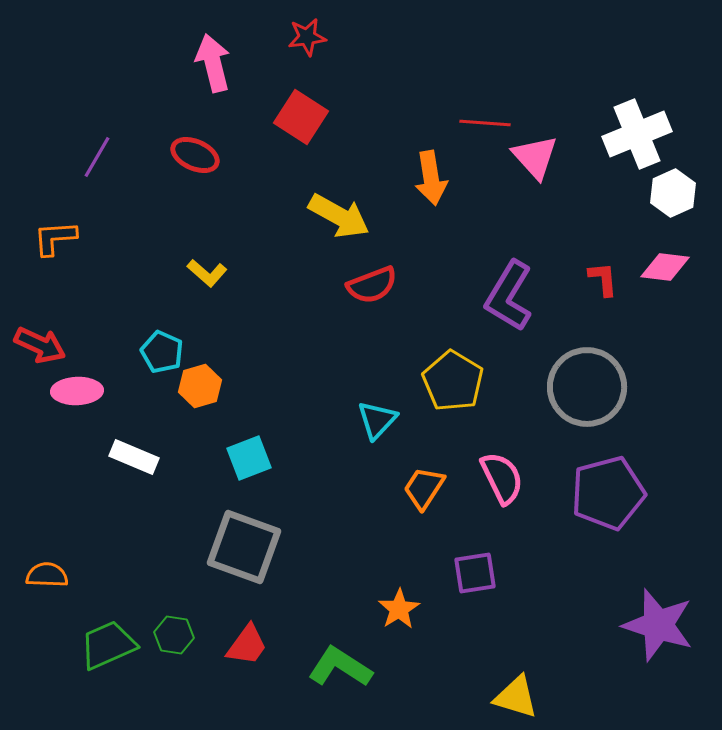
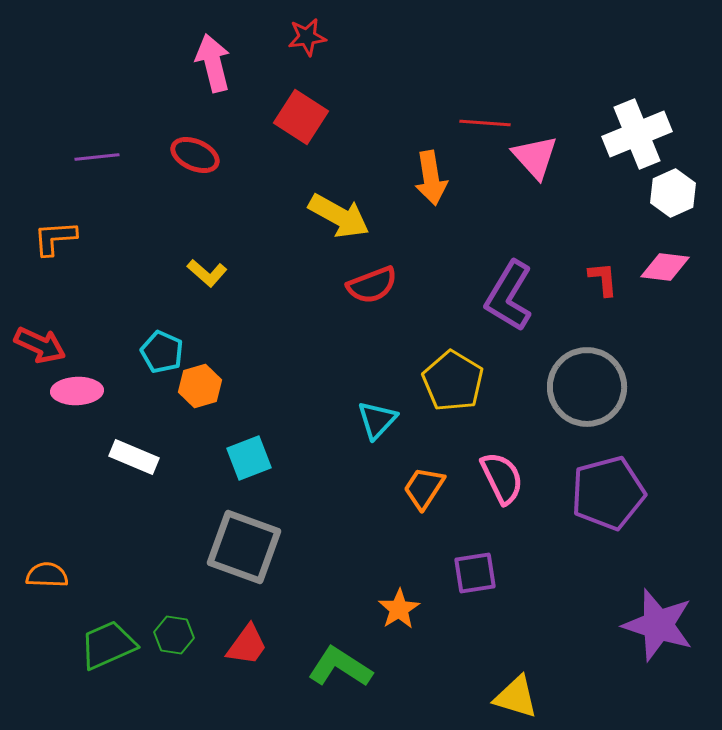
purple line: rotated 54 degrees clockwise
